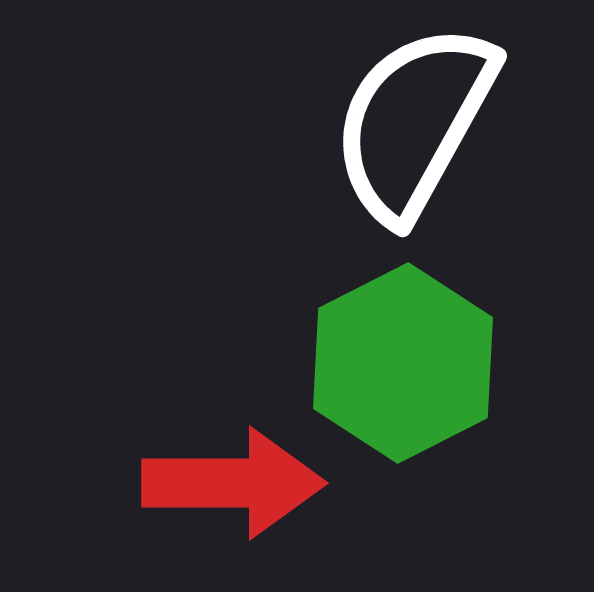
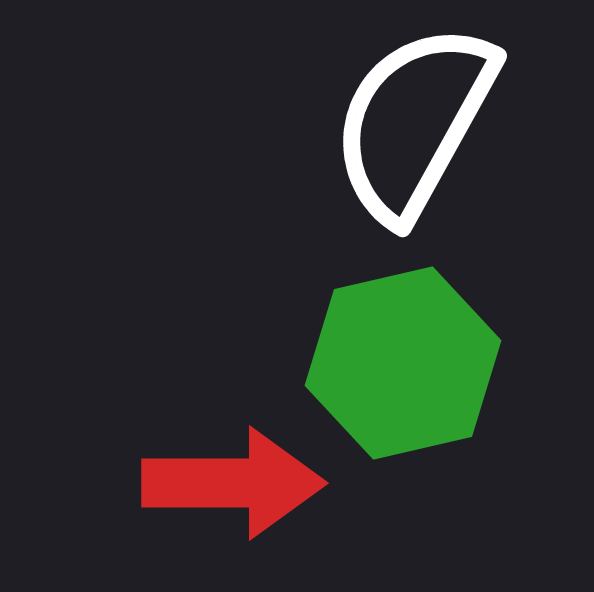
green hexagon: rotated 14 degrees clockwise
